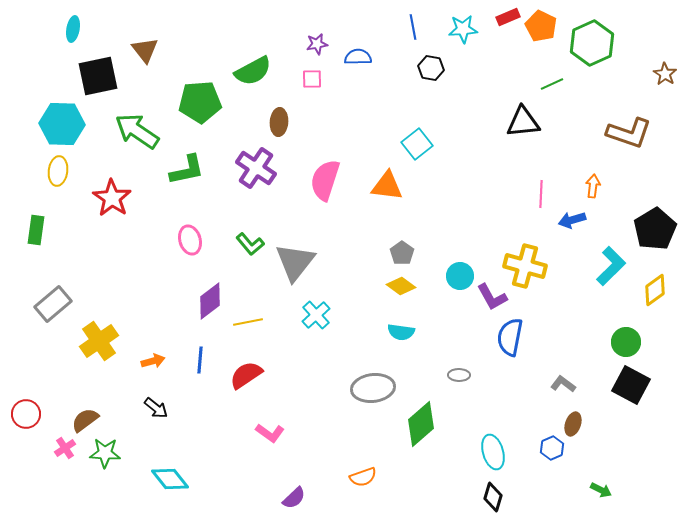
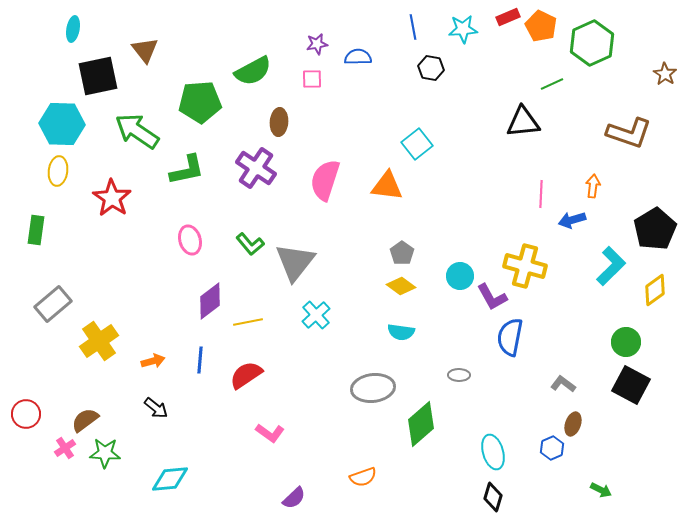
cyan diamond at (170, 479): rotated 57 degrees counterclockwise
